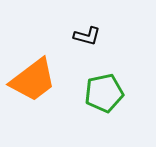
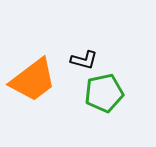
black L-shape: moved 3 px left, 24 px down
